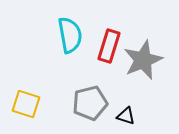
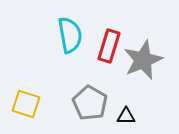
gray pentagon: rotated 28 degrees counterclockwise
black triangle: rotated 18 degrees counterclockwise
